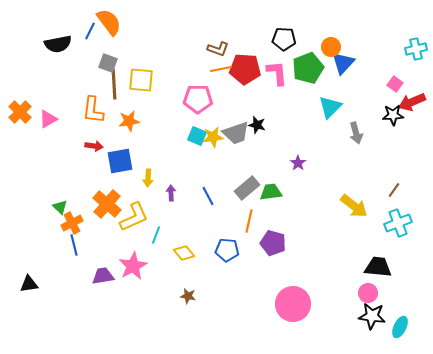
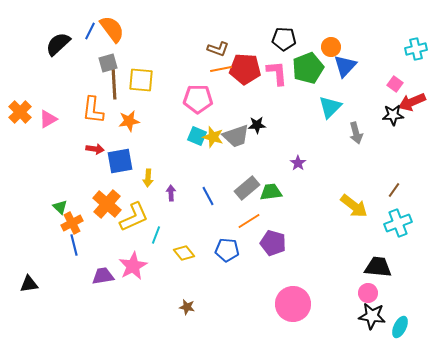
orange semicircle at (109, 22): moved 3 px right, 7 px down
black semicircle at (58, 44): rotated 148 degrees clockwise
gray square at (108, 63): rotated 36 degrees counterclockwise
blue triangle at (343, 63): moved 2 px right, 3 px down
black star at (257, 125): rotated 18 degrees counterclockwise
gray trapezoid at (236, 133): moved 3 px down
yellow star at (213, 137): rotated 25 degrees clockwise
red arrow at (94, 146): moved 1 px right, 3 px down
orange line at (249, 221): rotated 45 degrees clockwise
brown star at (188, 296): moved 1 px left, 11 px down
